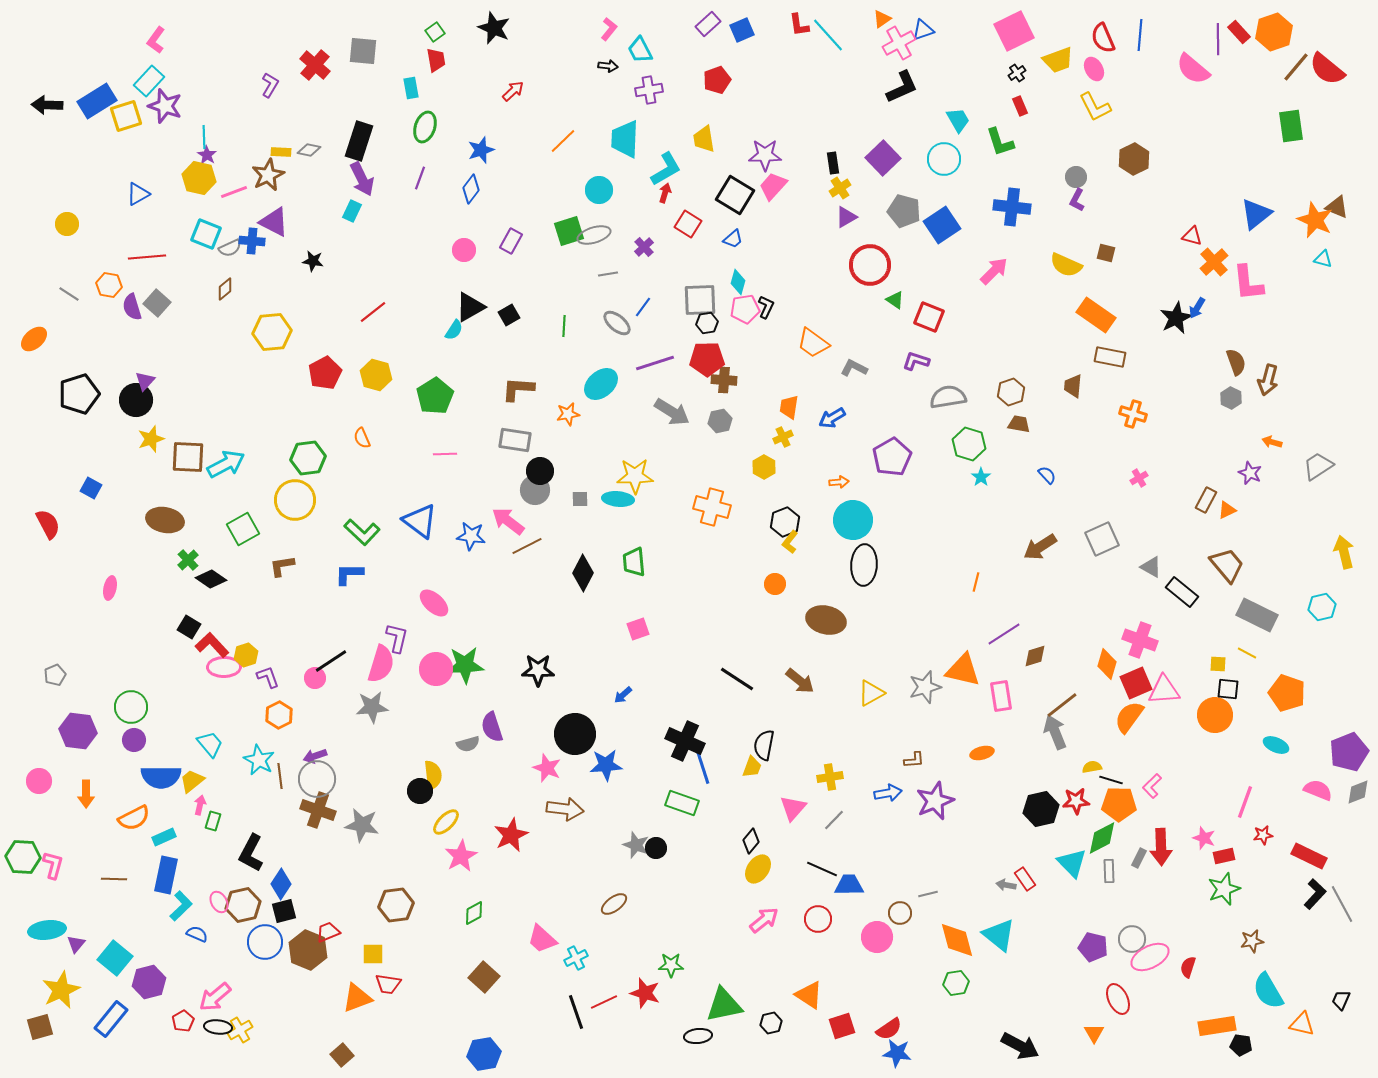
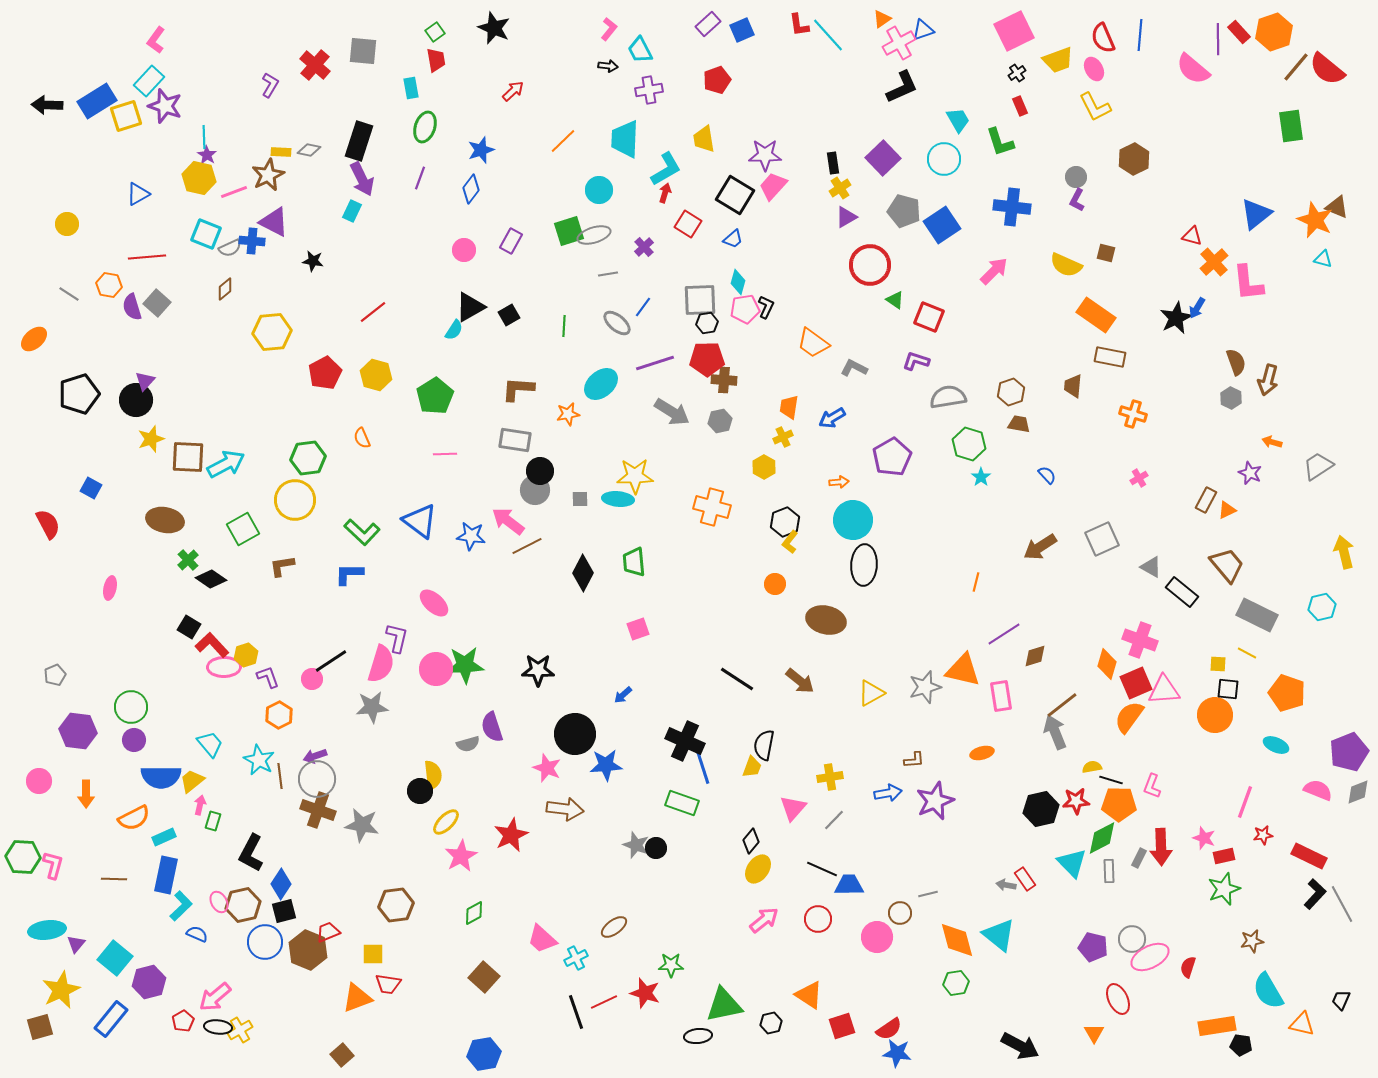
pink circle at (315, 678): moved 3 px left, 1 px down
pink L-shape at (1152, 786): rotated 25 degrees counterclockwise
brown ellipse at (614, 904): moved 23 px down
